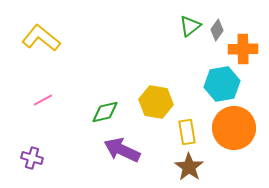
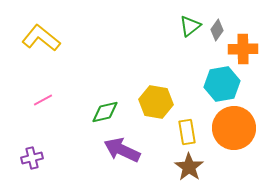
purple cross: rotated 30 degrees counterclockwise
